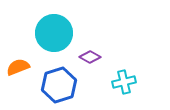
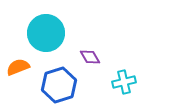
cyan circle: moved 8 px left
purple diamond: rotated 30 degrees clockwise
